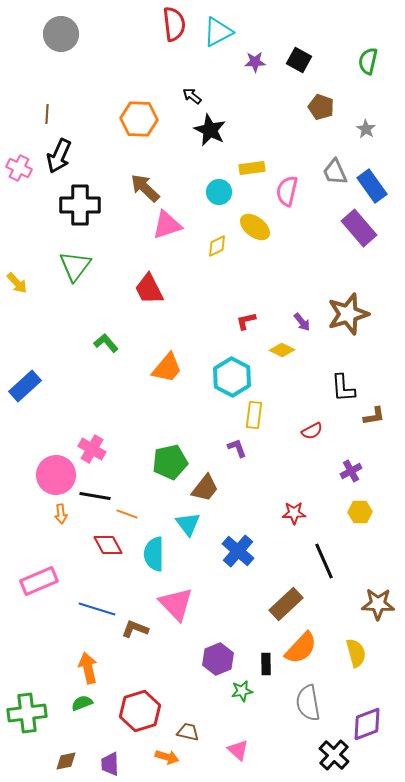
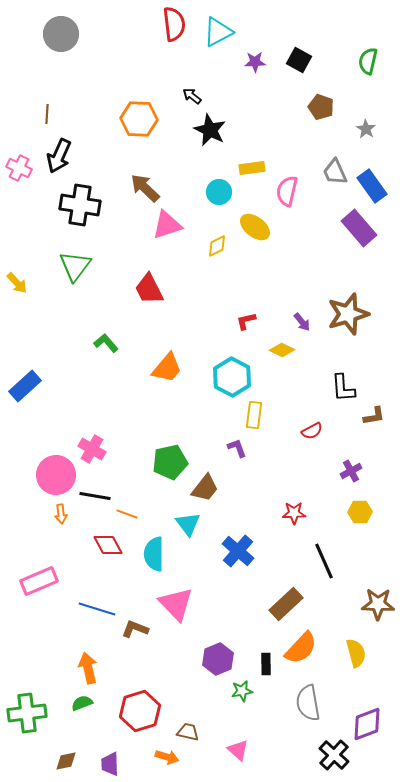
black cross at (80, 205): rotated 9 degrees clockwise
